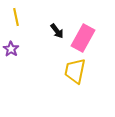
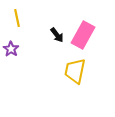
yellow line: moved 1 px right, 1 px down
black arrow: moved 4 px down
pink rectangle: moved 3 px up
